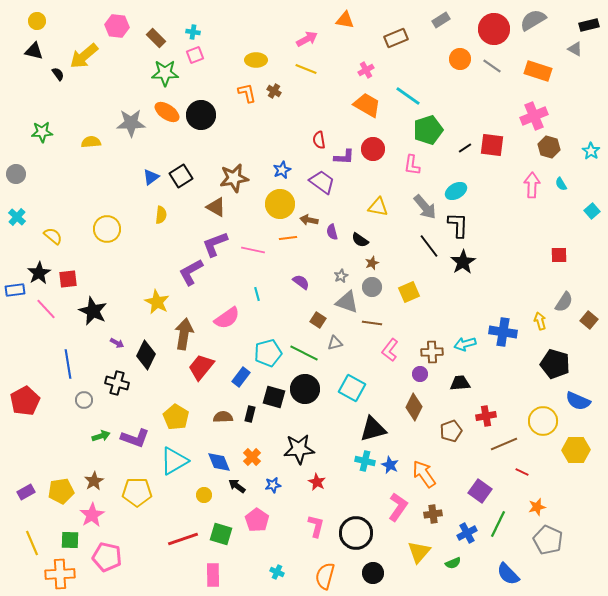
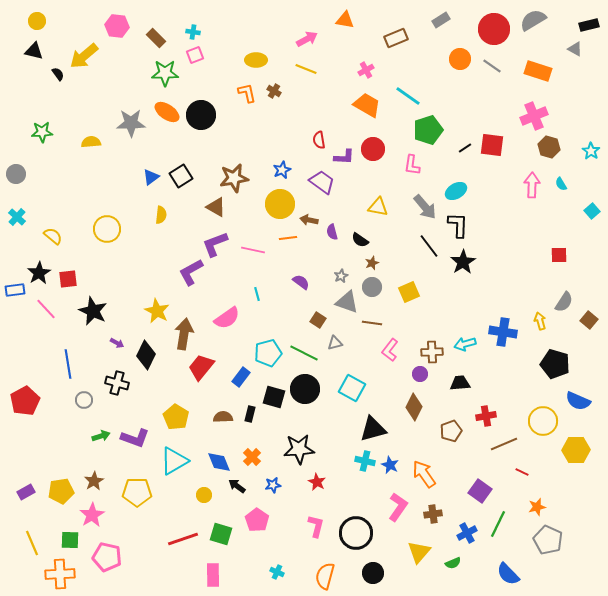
yellow star at (157, 302): moved 9 px down
